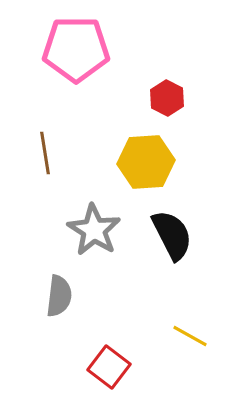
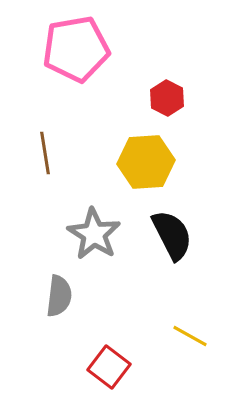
pink pentagon: rotated 10 degrees counterclockwise
gray star: moved 4 px down
